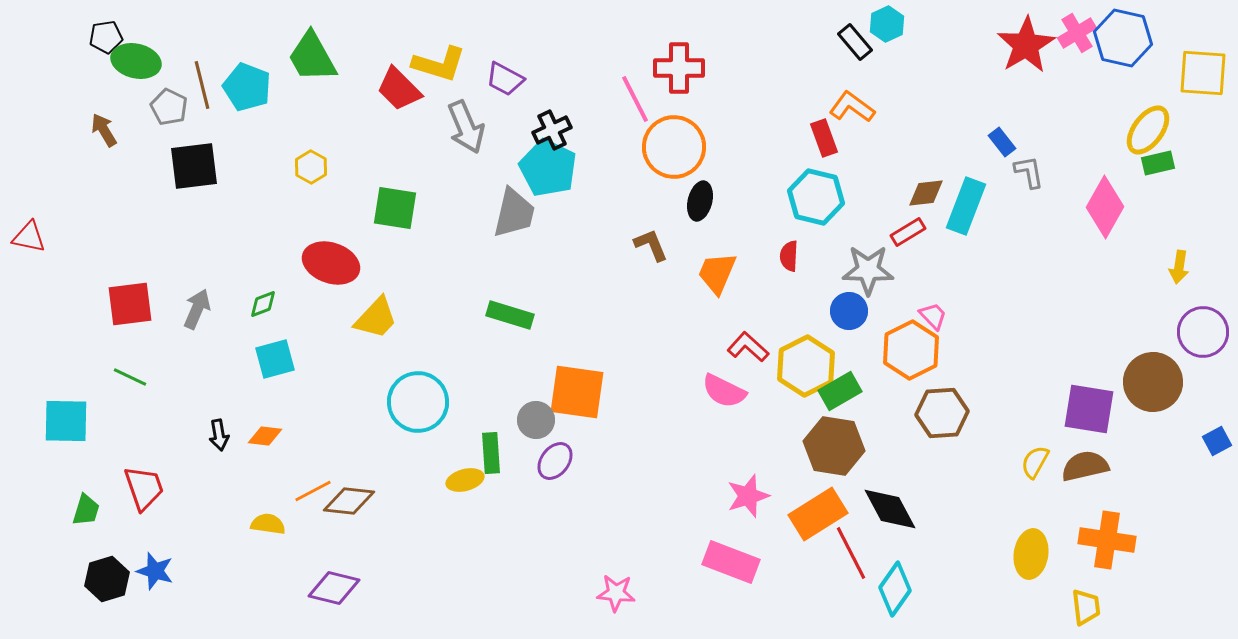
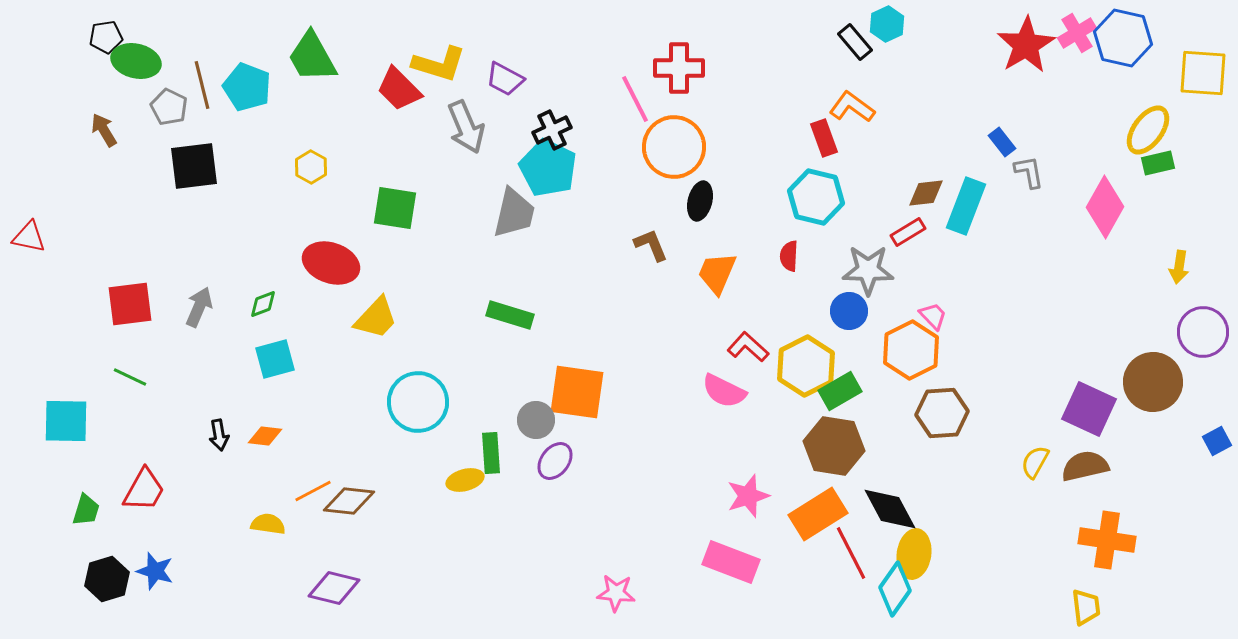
gray arrow at (197, 309): moved 2 px right, 2 px up
purple square at (1089, 409): rotated 16 degrees clockwise
red trapezoid at (144, 488): moved 2 px down; rotated 48 degrees clockwise
yellow ellipse at (1031, 554): moved 117 px left
